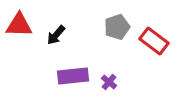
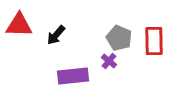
gray pentagon: moved 2 px right, 11 px down; rotated 30 degrees counterclockwise
red rectangle: rotated 52 degrees clockwise
purple cross: moved 21 px up
